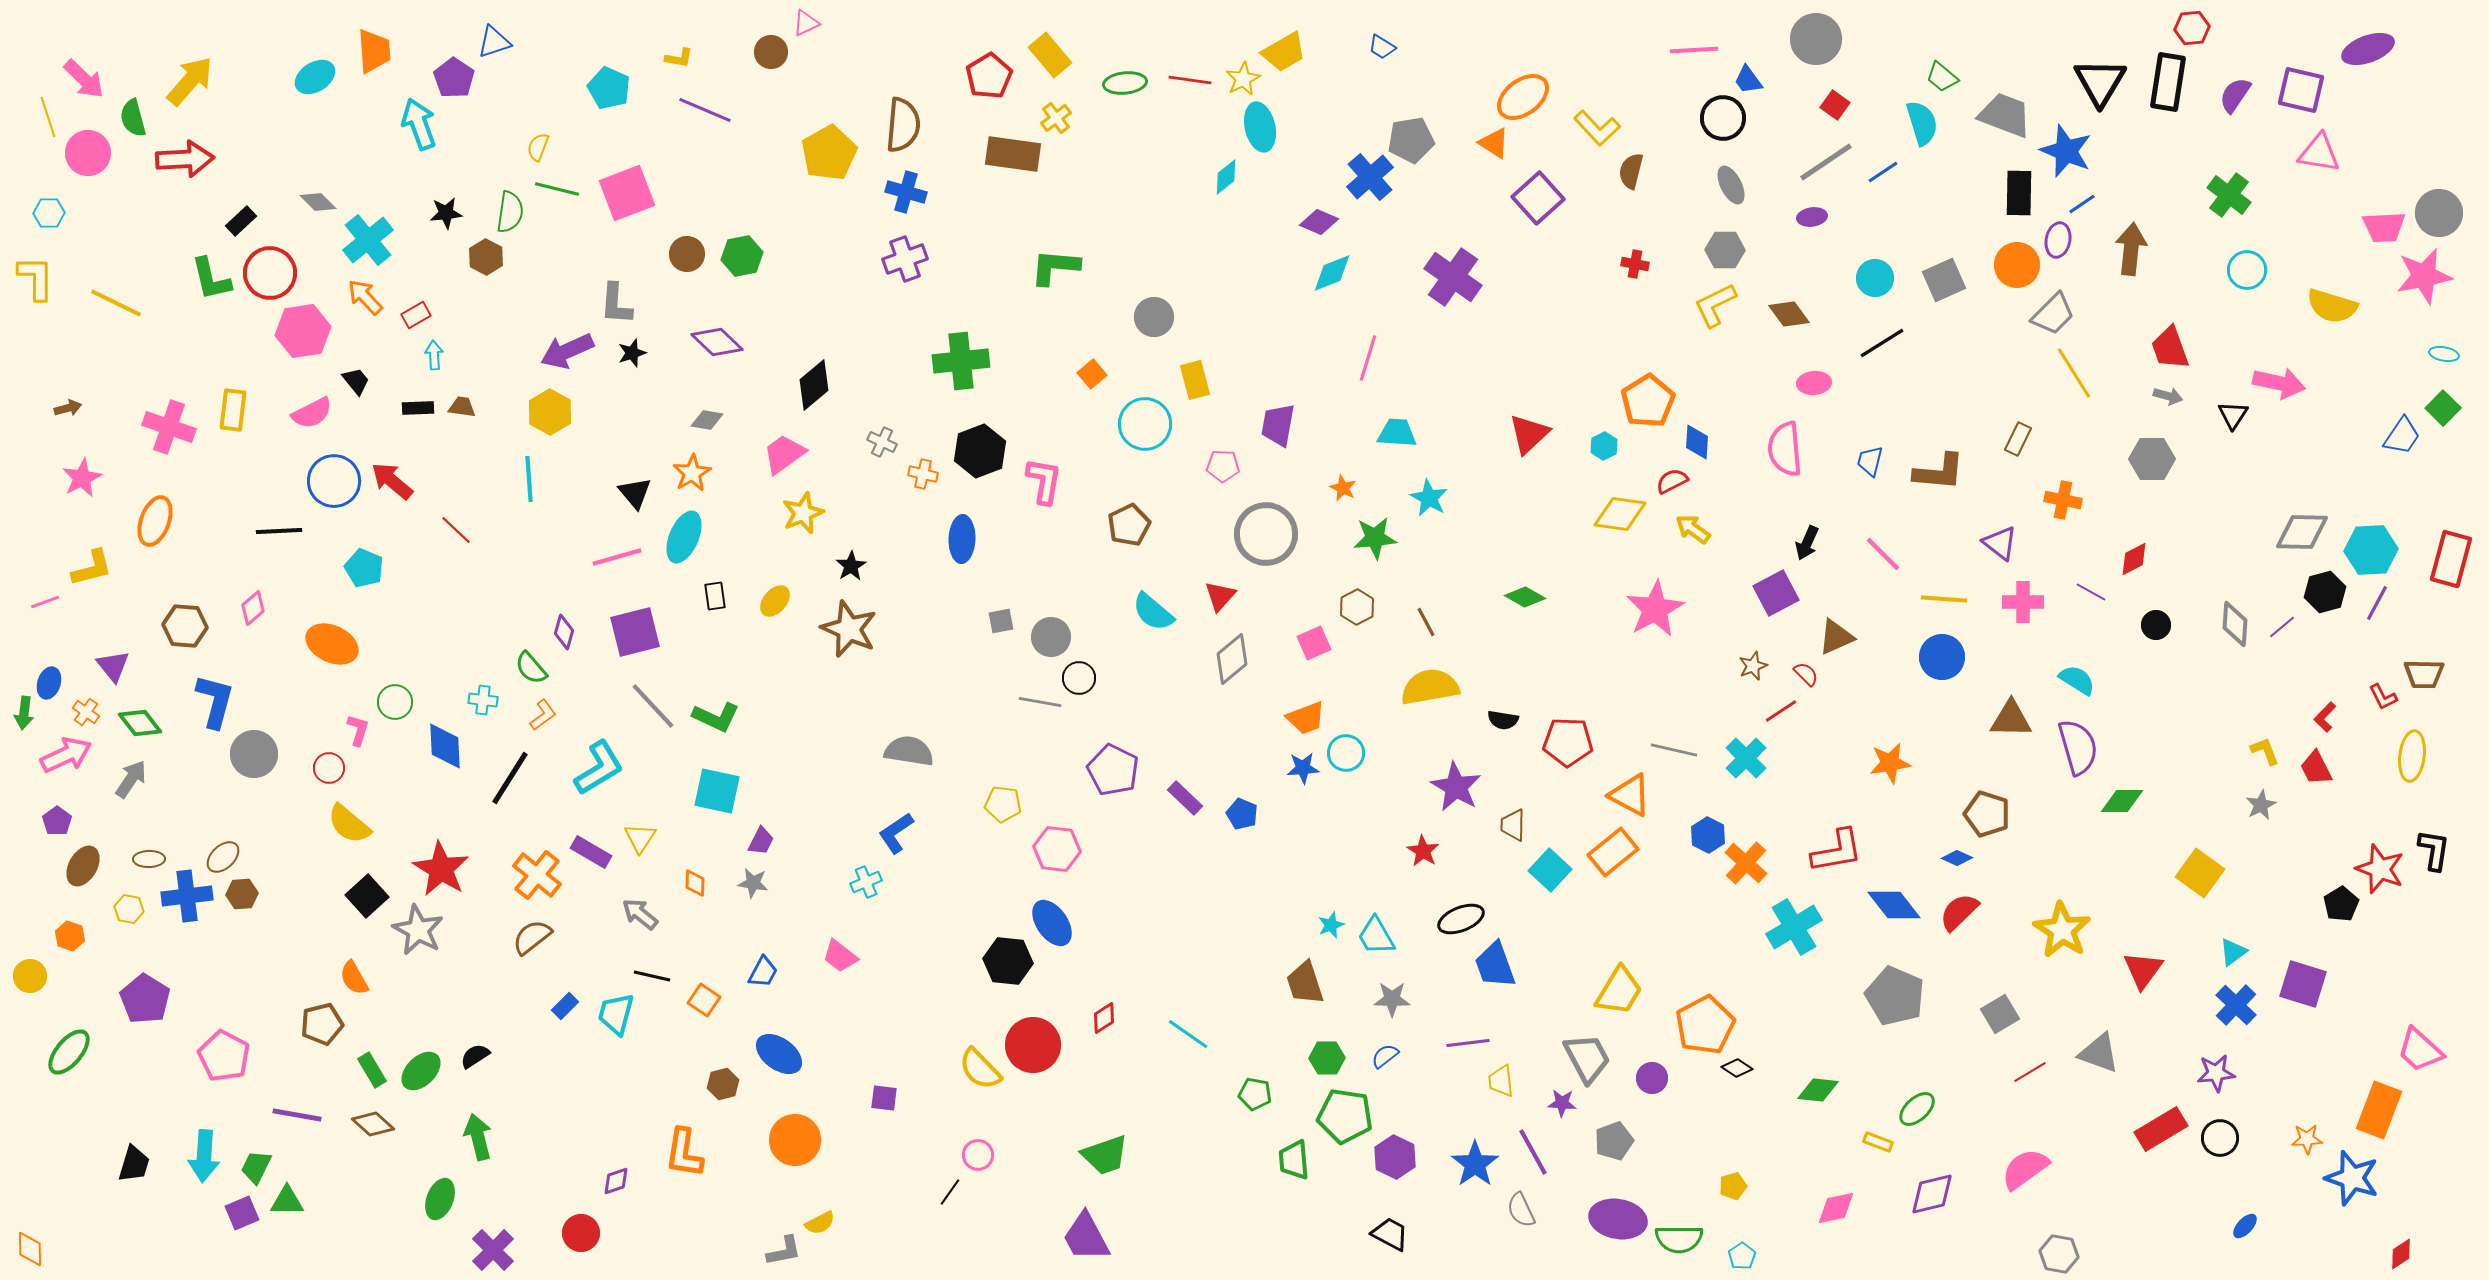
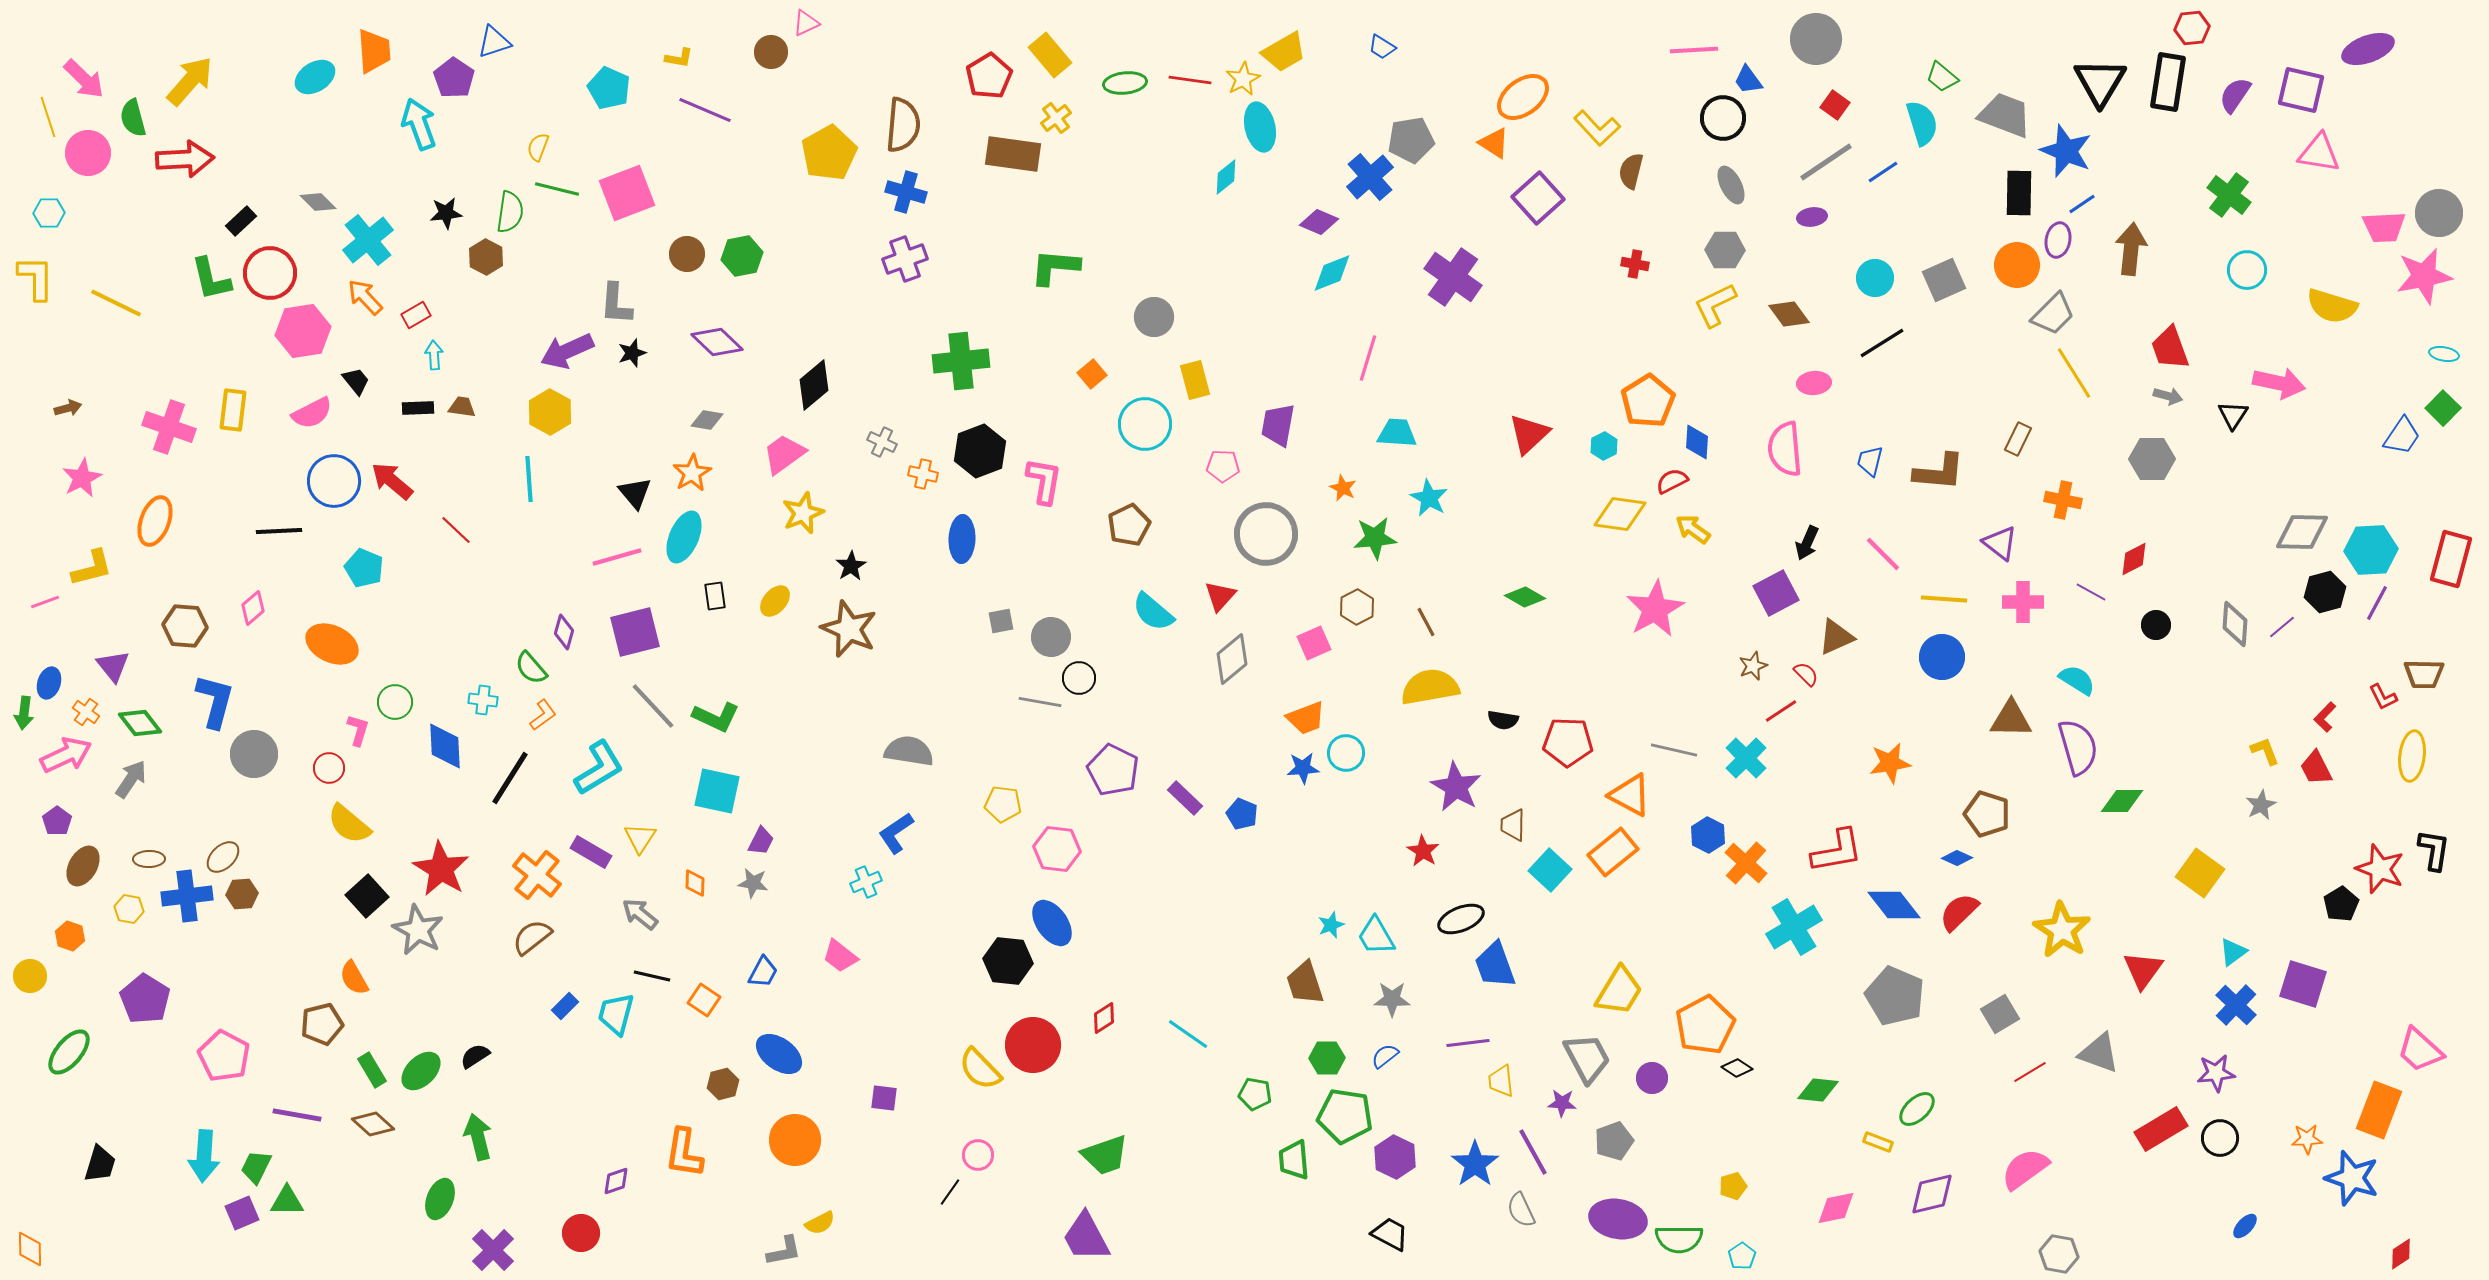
black trapezoid at (134, 1164): moved 34 px left
